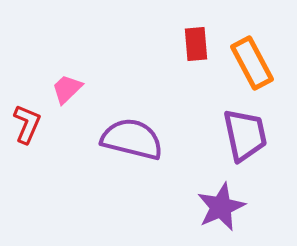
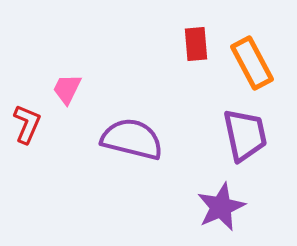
pink trapezoid: rotated 20 degrees counterclockwise
